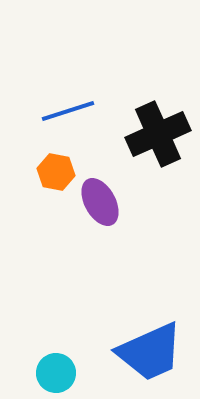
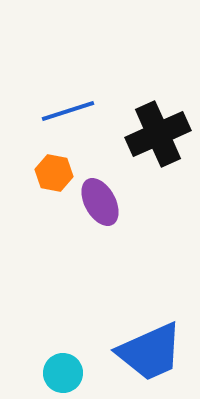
orange hexagon: moved 2 px left, 1 px down
cyan circle: moved 7 px right
